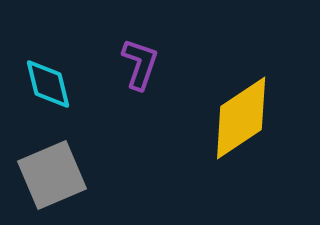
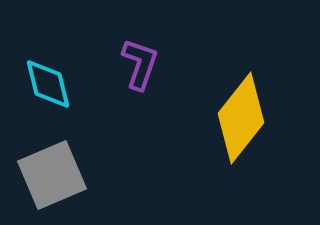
yellow diamond: rotated 18 degrees counterclockwise
